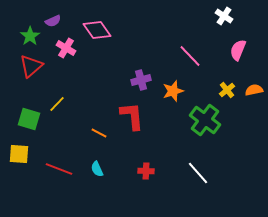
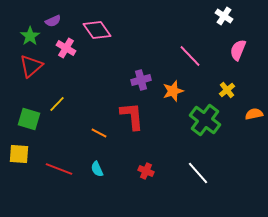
orange semicircle: moved 24 px down
red cross: rotated 21 degrees clockwise
